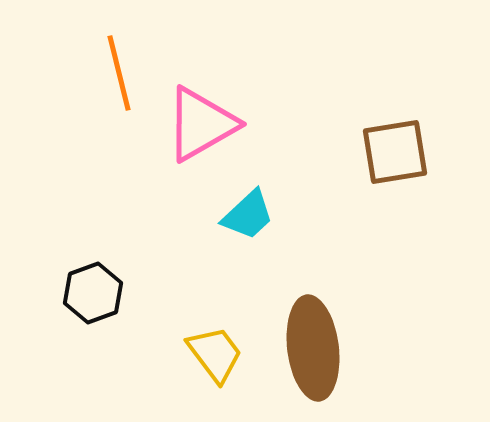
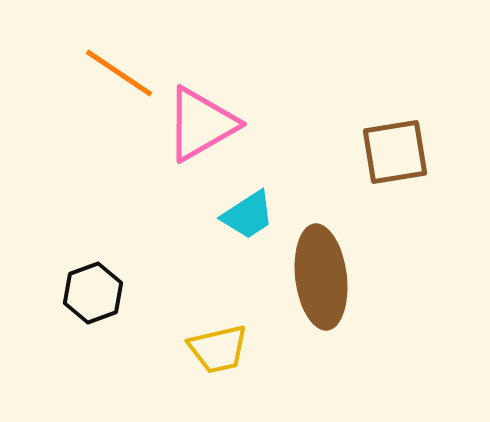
orange line: rotated 42 degrees counterclockwise
cyan trapezoid: rotated 10 degrees clockwise
brown ellipse: moved 8 px right, 71 px up
yellow trapezoid: moved 3 px right, 5 px up; rotated 114 degrees clockwise
